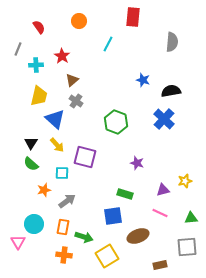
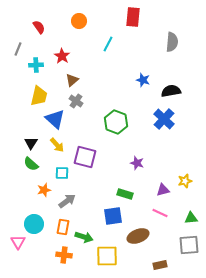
gray square: moved 2 px right, 2 px up
yellow square: rotated 30 degrees clockwise
